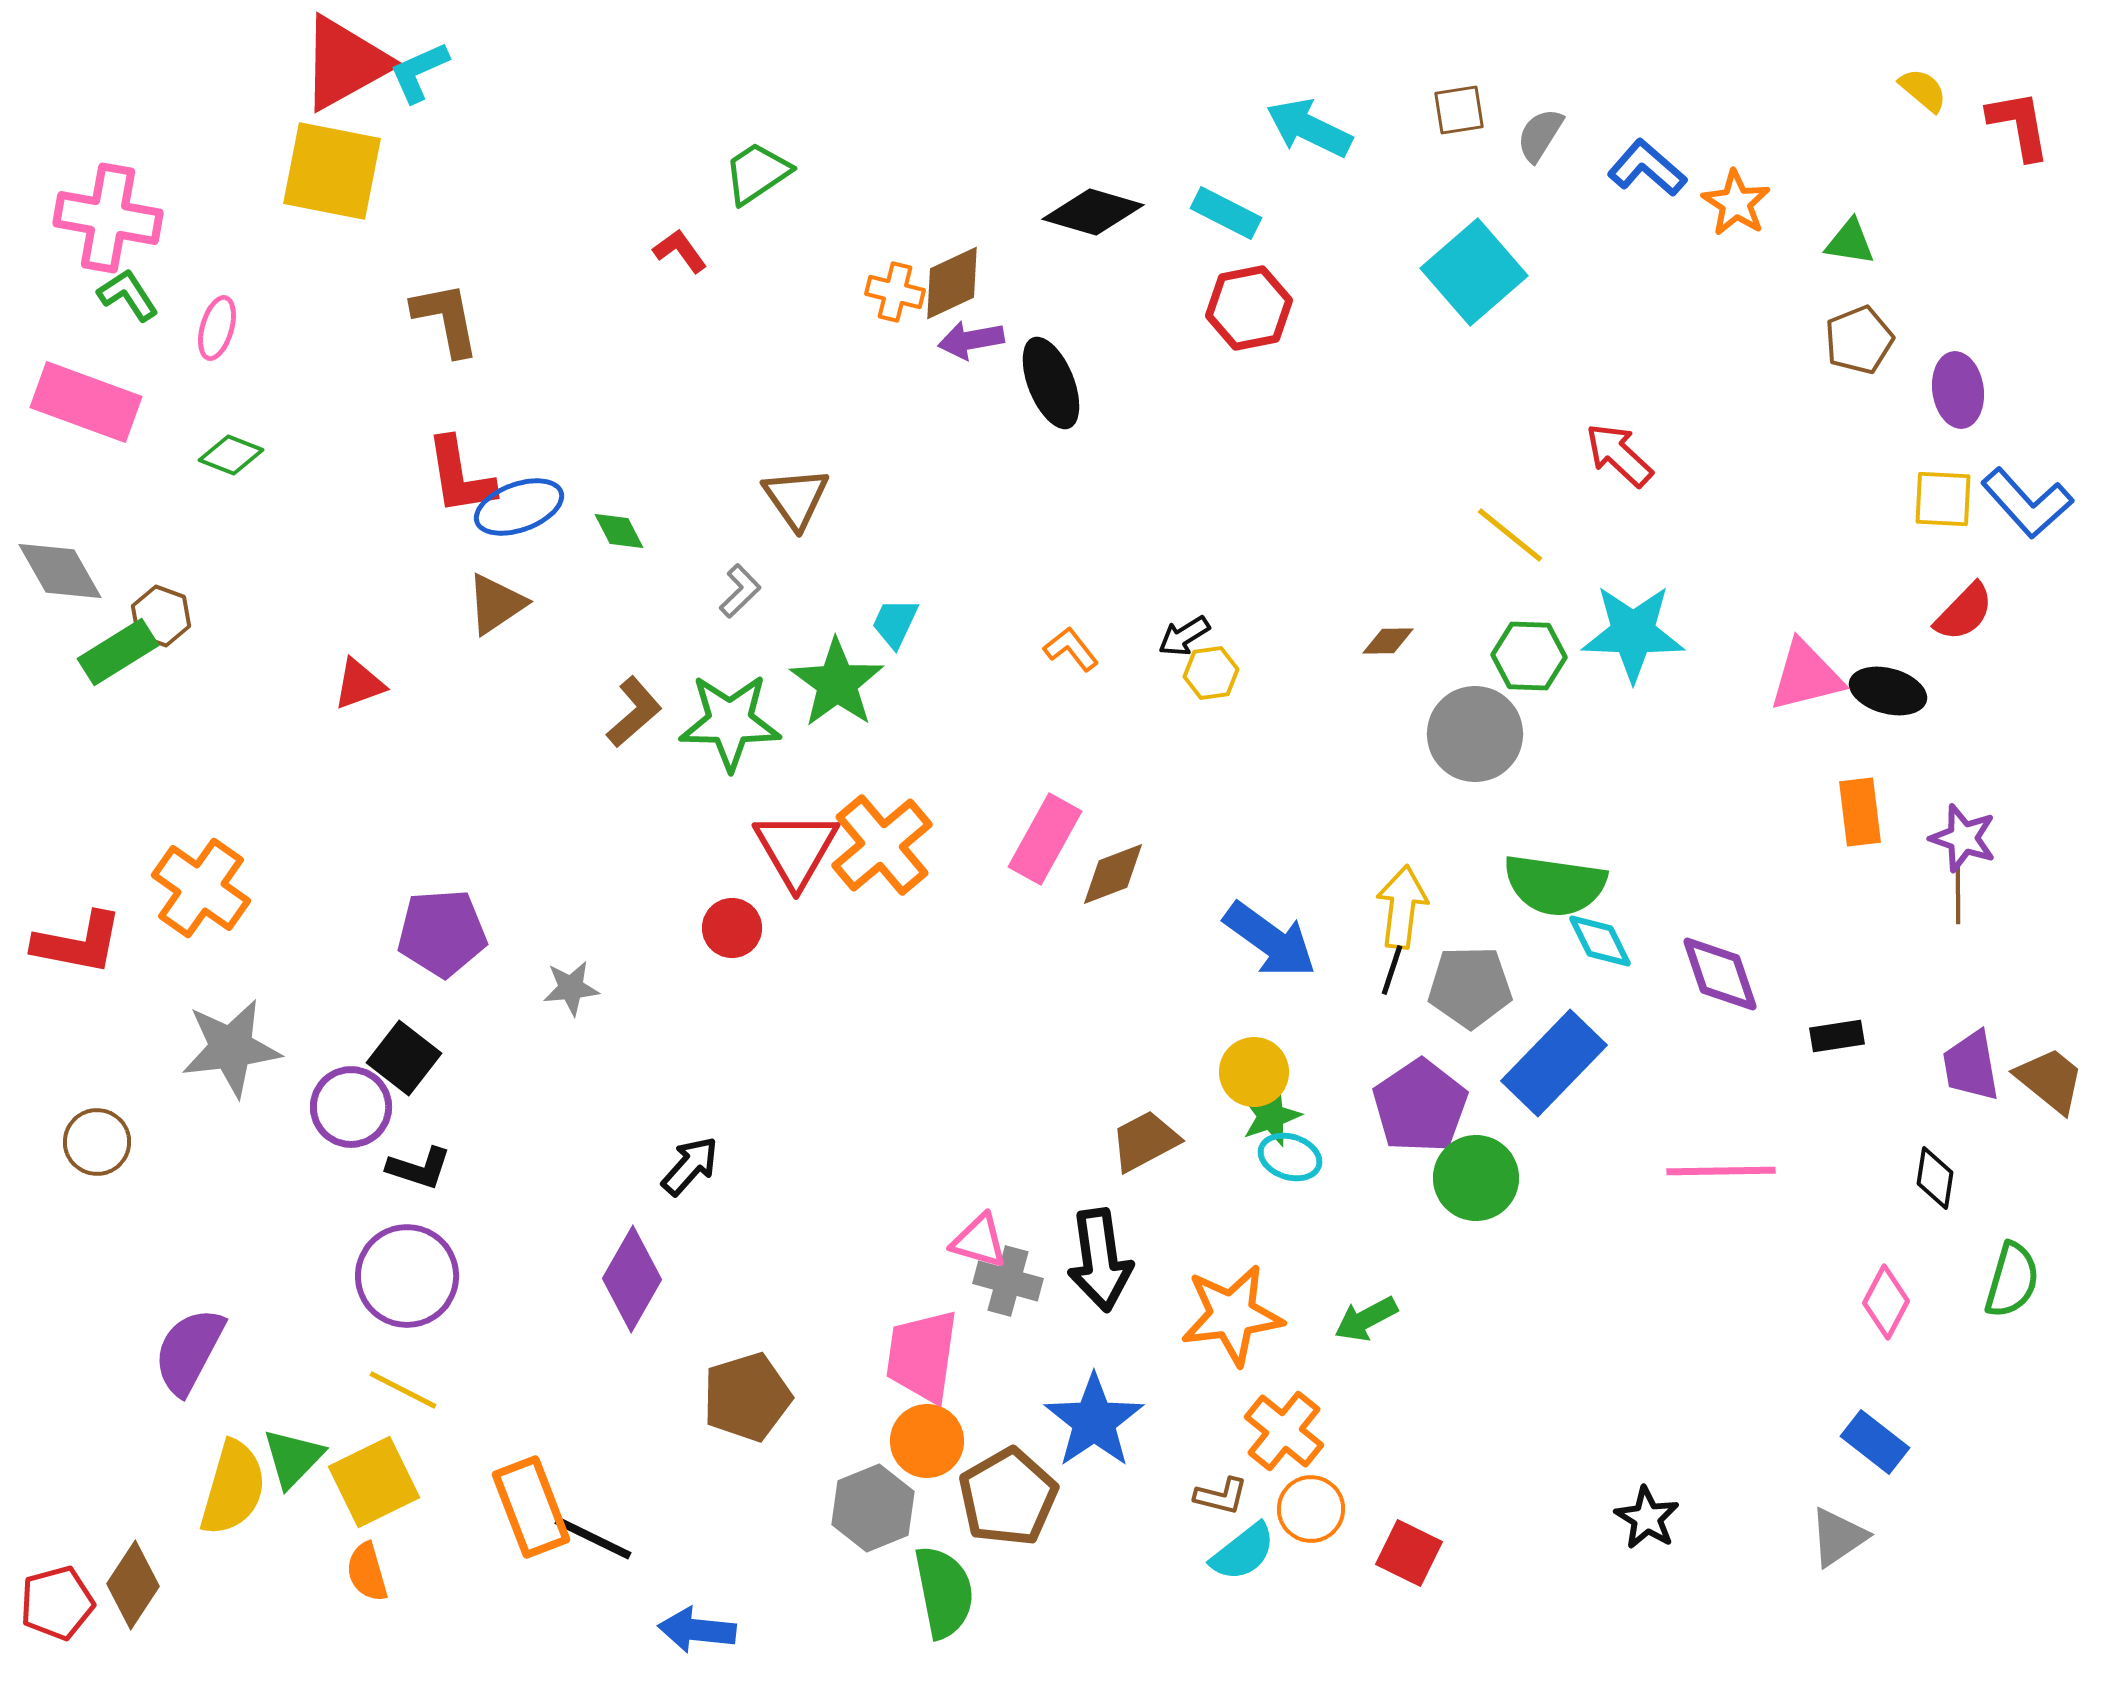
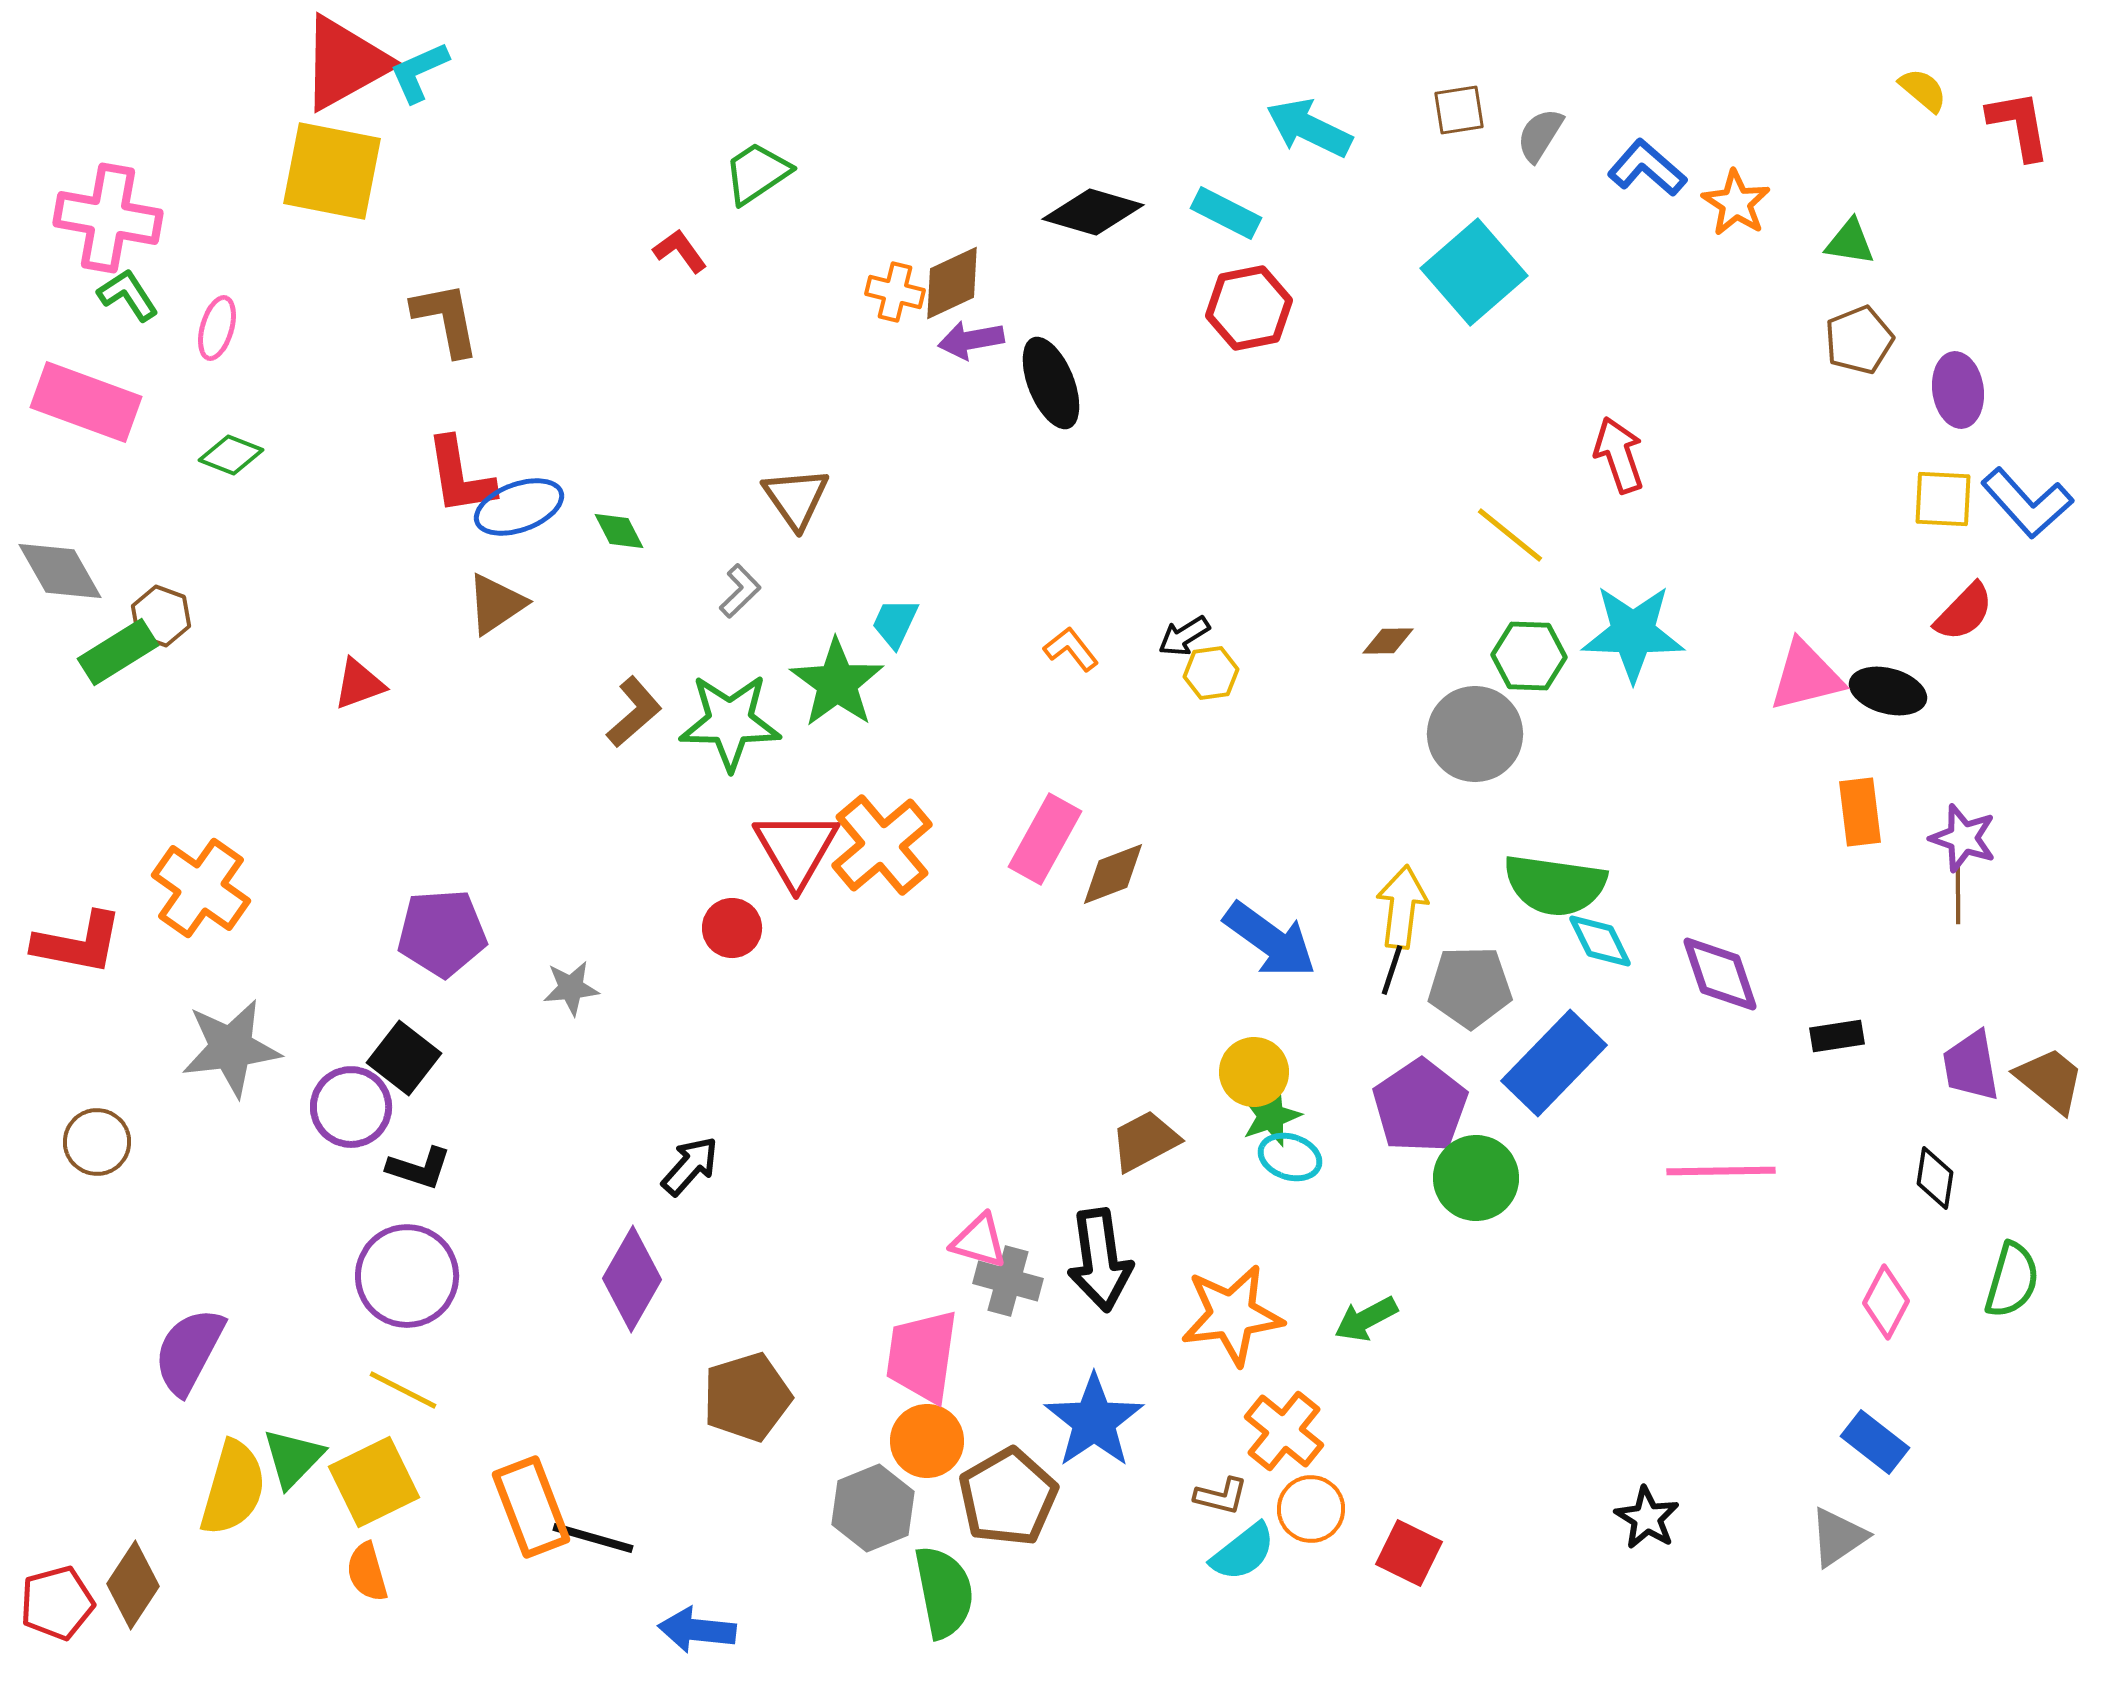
red arrow at (1619, 455): rotated 28 degrees clockwise
black line at (593, 1538): rotated 10 degrees counterclockwise
